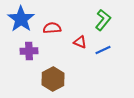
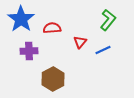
green L-shape: moved 5 px right
red triangle: rotated 48 degrees clockwise
